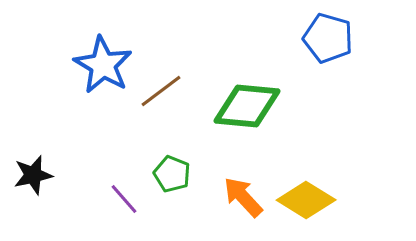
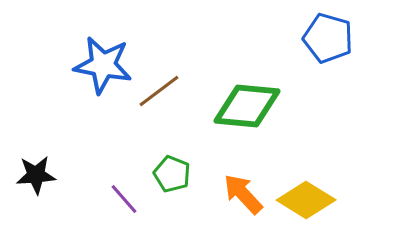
blue star: rotated 20 degrees counterclockwise
brown line: moved 2 px left
black star: moved 3 px right; rotated 9 degrees clockwise
orange arrow: moved 3 px up
